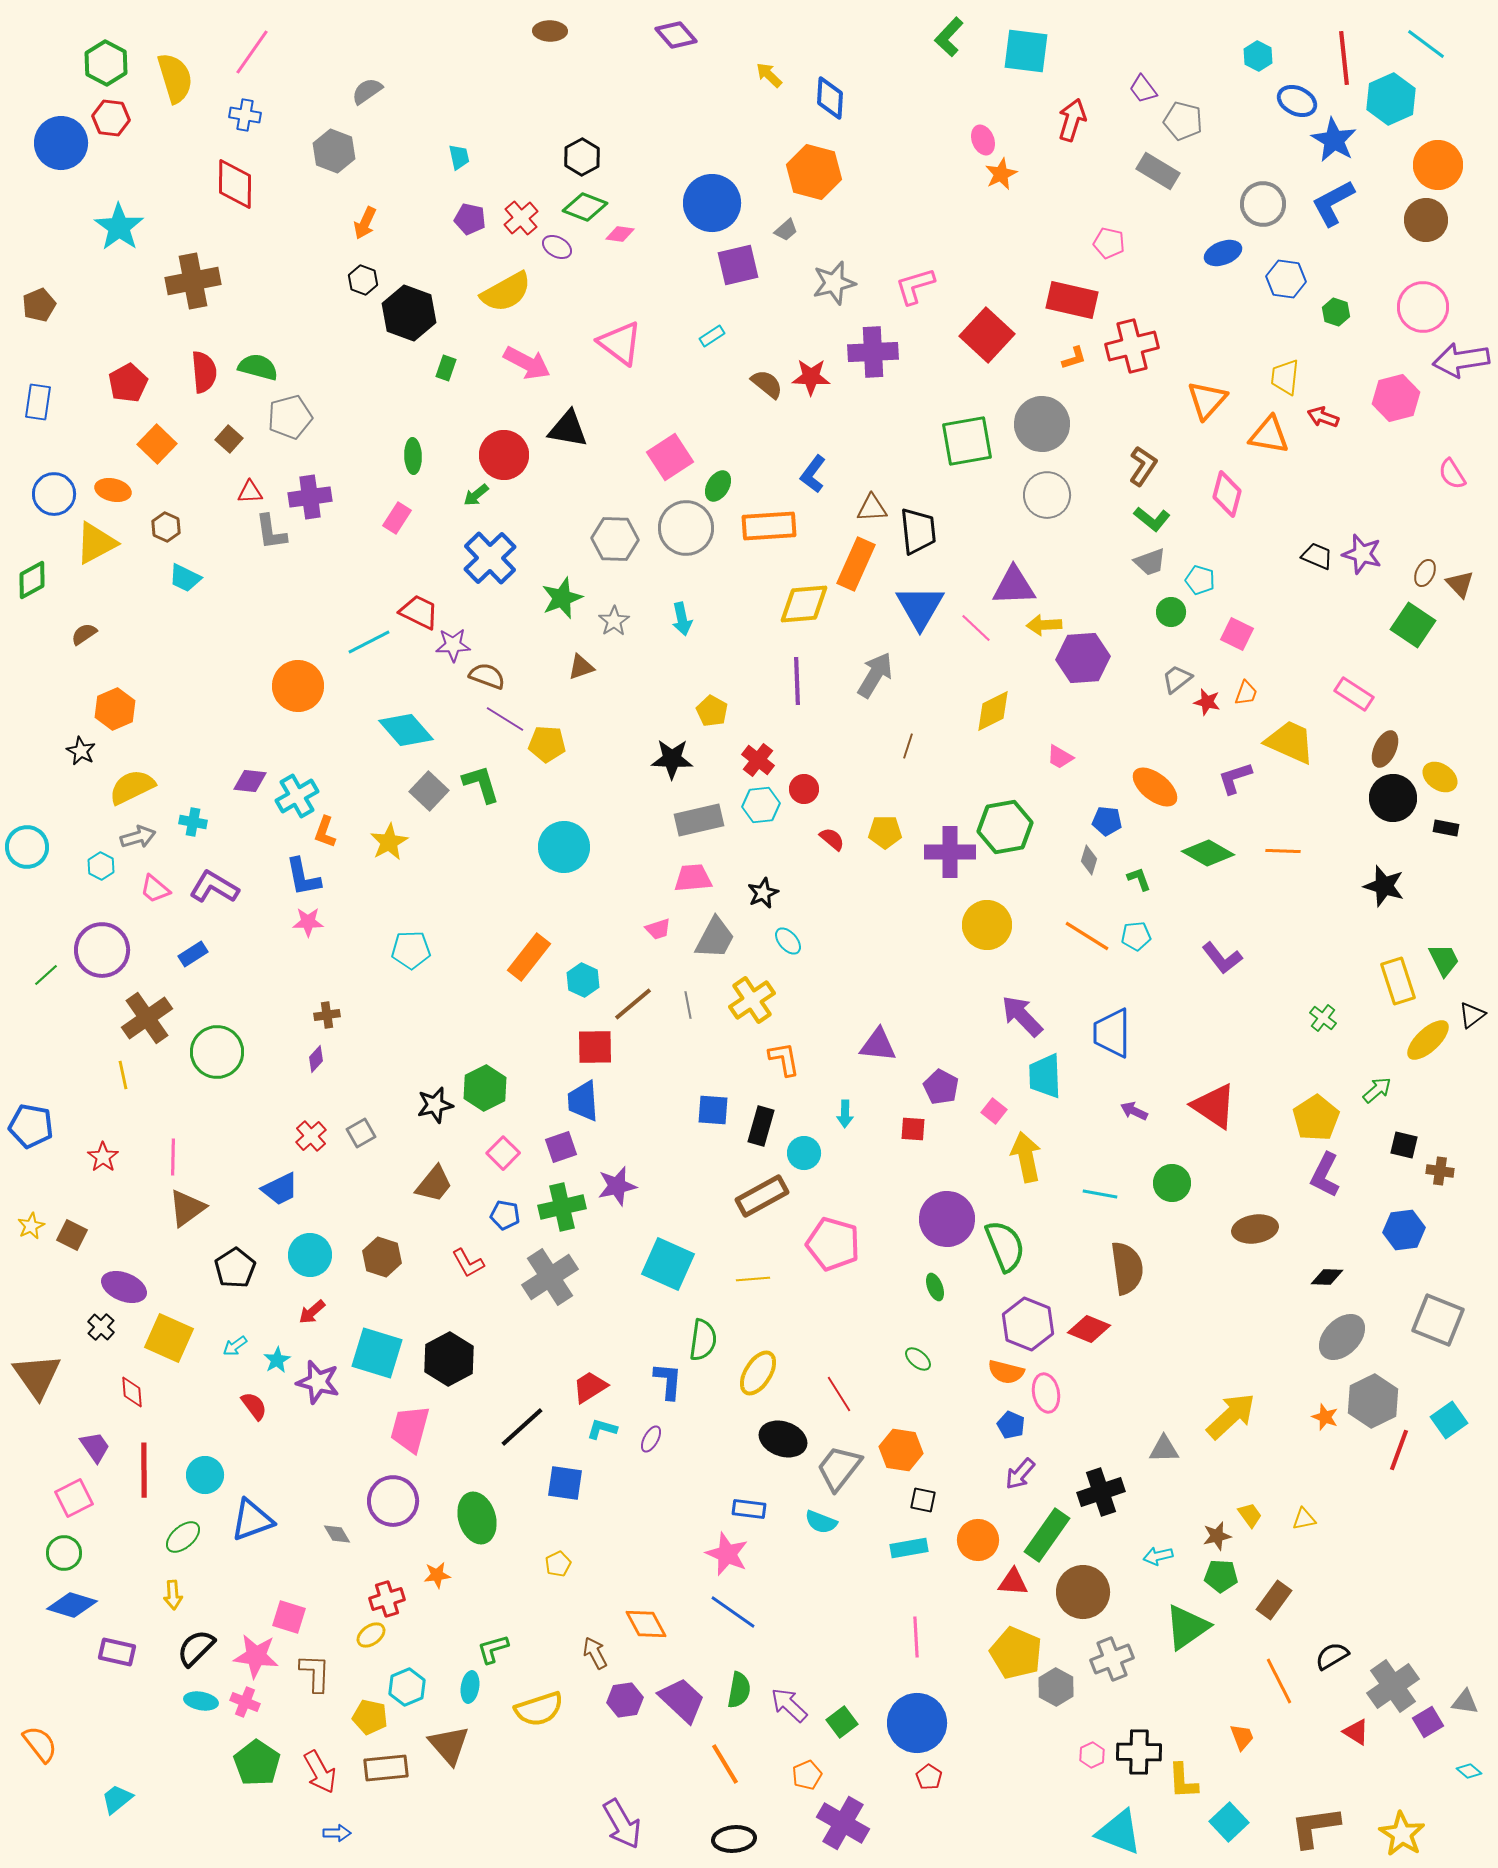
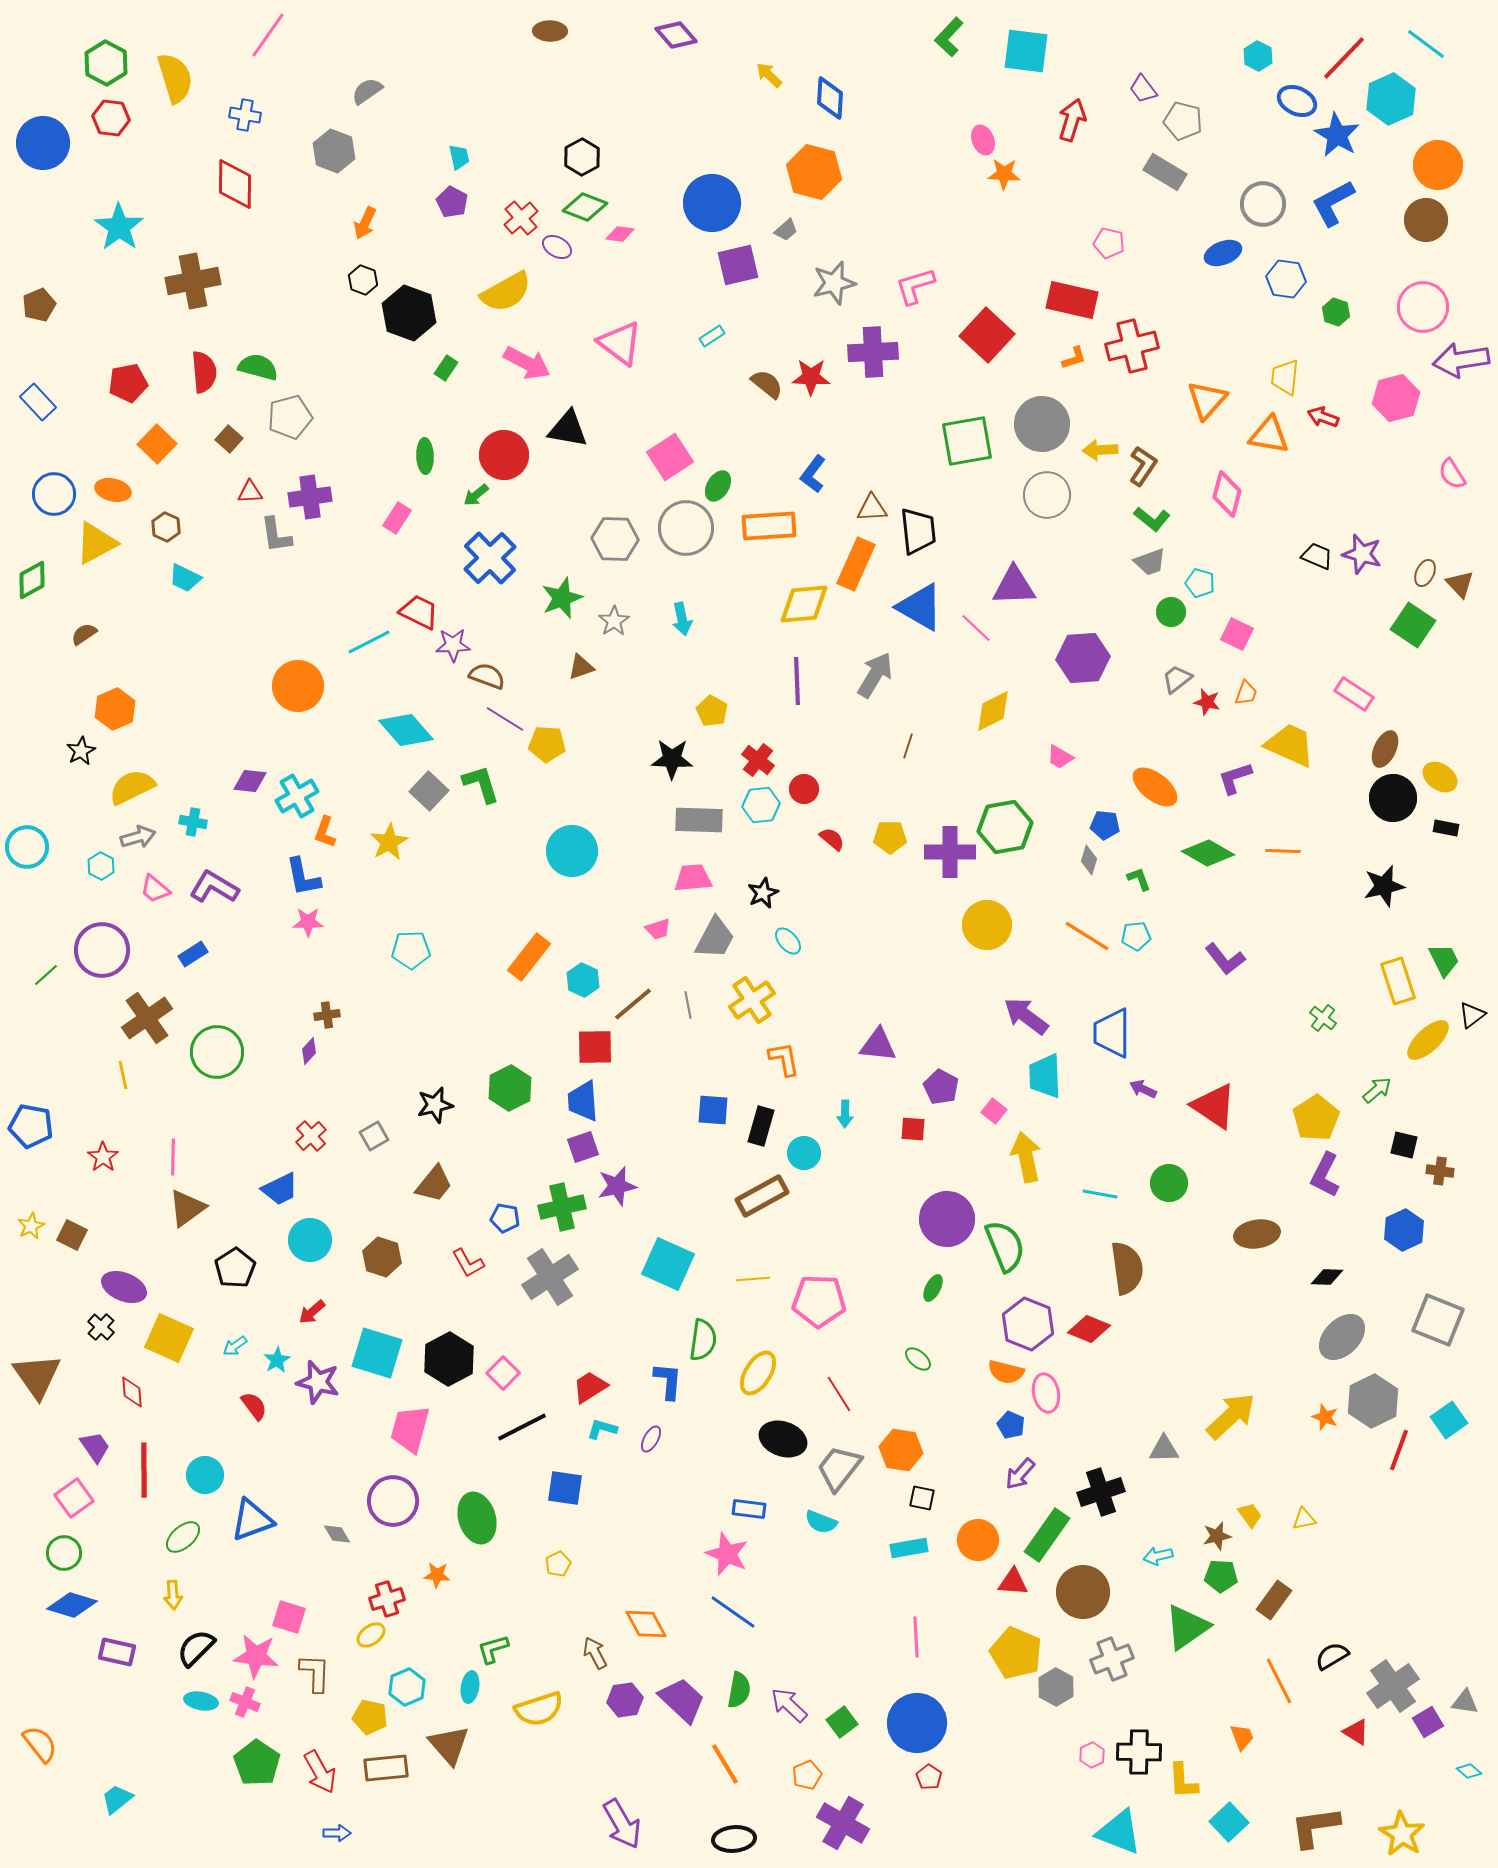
pink line at (252, 52): moved 16 px right, 17 px up
red line at (1344, 58): rotated 50 degrees clockwise
blue star at (1334, 140): moved 3 px right, 5 px up
blue circle at (61, 143): moved 18 px left
gray rectangle at (1158, 171): moved 7 px right, 1 px down
orange star at (1001, 174): moved 3 px right; rotated 28 degrees clockwise
purple pentagon at (470, 219): moved 18 px left, 17 px up; rotated 16 degrees clockwise
green rectangle at (446, 368): rotated 15 degrees clockwise
red pentagon at (128, 383): rotated 18 degrees clockwise
blue rectangle at (38, 402): rotated 51 degrees counterclockwise
green ellipse at (413, 456): moved 12 px right
gray L-shape at (271, 532): moved 5 px right, 3 px down
cyan pentagon at (1200, 580): moved 3 px down
blue triangle at (920, 607): rotated 30 degrees counterclockwise
yellow arrow at (1044, 625): moved 56 px right, 175 px up
yellow trapezoid at (1290, 742): moved 3 px down
black star at (81, 751): rotated 16 degrees clockwise
gray rectangle at (699, 820): rotated 15 degrees clockwise
blue pentagon at (1107, 821): moved 2 px left, 4 px down
yellow pentagon at (885, 832): moved 5 px right, 5 px down
cyan circle at (564, 847): moved 8 px right, 4 px down
black star at (1384, 886): rotated 30 degrees counterclockwise
purple L-shape at (1222, 958): moved 3 px right, 1 px down
purple arrow at (1022, 1016): moved 4 px right; rotated 9 degrees counterclockwise
purple diamond at (316, 1059): moved 7 px left, 8 px up
green hexagon at (485, 1088): moved 25 px right
purple arrow at (1134, 1111): moved 9 px right, 22 px up
gray square at (361, 1133): moved 13 px right, 3 px down
purple square at (561, 1147): moved 22 px right
pink square at (503, 1153): moved 220 px down
green circle at (1172, 1183): moved 3 px left
blue pentagon at (505, 1215): moved 3 px down
brown ellipse at (1255, 1229): moved 2 px right, 5 px down
blue hexagon at (1404, 1230): rotated 18 degrees counterclockwise
pink pentagon at (833, 1244): moved 14 px left, 57 px down; rotated 14 degrees counterclockwise
cyan circle at (310, 1255): moved 15 px up
green ellipse at (935, 1287): moved 2 px left, 1 px down; rotated 48 degrees clockwise
black line at (522, 1427): rotated 15 degrees clockwise
blue square at (565, 1483): moved 5 px down
pink square at (74, 1498): rotated 9 degrees counterclockwise
black square at (923, 1500): moved 1 px left, 2 px up
orange star at (437, 1575): rotated 12 degrees clockwise
